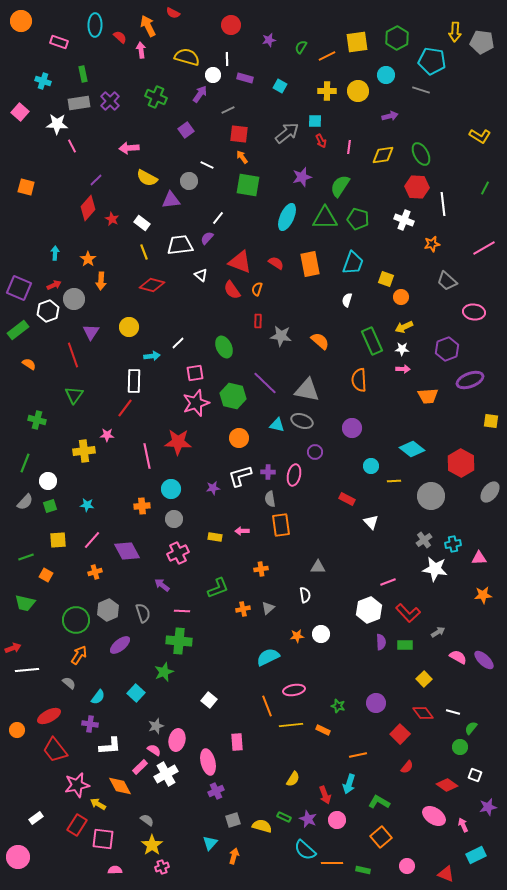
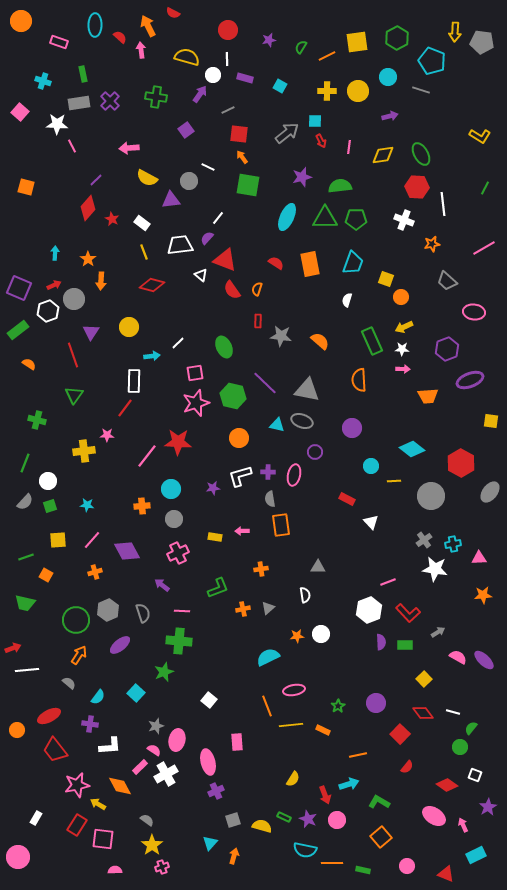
red circle at (231, 25): moved 3 px left, 5 px down
cyan pentagon at (432, 61): rotated 12 degrees clockwise
cyan circle at (386, 75): moved 2 px right, 2 px down
green cross at (156, 97): rotated 15 degrees counterclockwise
white line at (207, 165): moved 1 px right, 2 px down
green semicircle at (340, 186): rotated 50 degrees clockwise
green pentagon at (358, 219): moved 2 px left; rotated 15 degrees counterclockwise
red triangle at (240, 262): moved 15 px left, 2 px up
pink line at (147, 456): rotated 50 degrees clockwise
green star at (338, 706): rotated 24 degrees clockwise
cyan arrow at (349, 784): rotated 126 degrees counterclockwise
purple star at (488, 807): rotated 18 degrees counterclockwise
white rectangle at (36, 818): rotated 24 degrees counterclockwise
cyan semicircle at (305, 850): rotated 30 degrees counterclockwise
